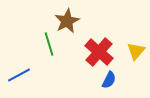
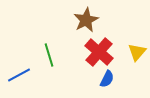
brown star: moved 19 px right, 1 px up
green line: moved 11 px down
yellow triangle: moved 1 px right, 1 px down
blue semicircle: moved 2 px left, 1 px up
